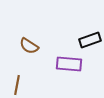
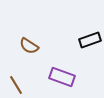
purple rectangle: moved 7 px left, 13 px down; rotated 15 degrees clockwise
brown line: moved 1 px left; rotated 42 degrees counterclockwise
